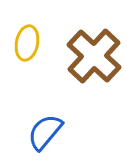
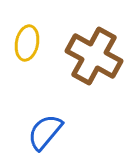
brown cross: rotated 14 degrees counterclockwise
